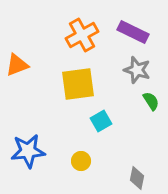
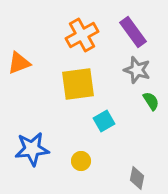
purple rectangle: rotated 28 degrees clockwise
orange triangle: moved 2 px right, 2 px up
cyan square: moved 3 px right
blue star: moved 4 px right, 2 px up
